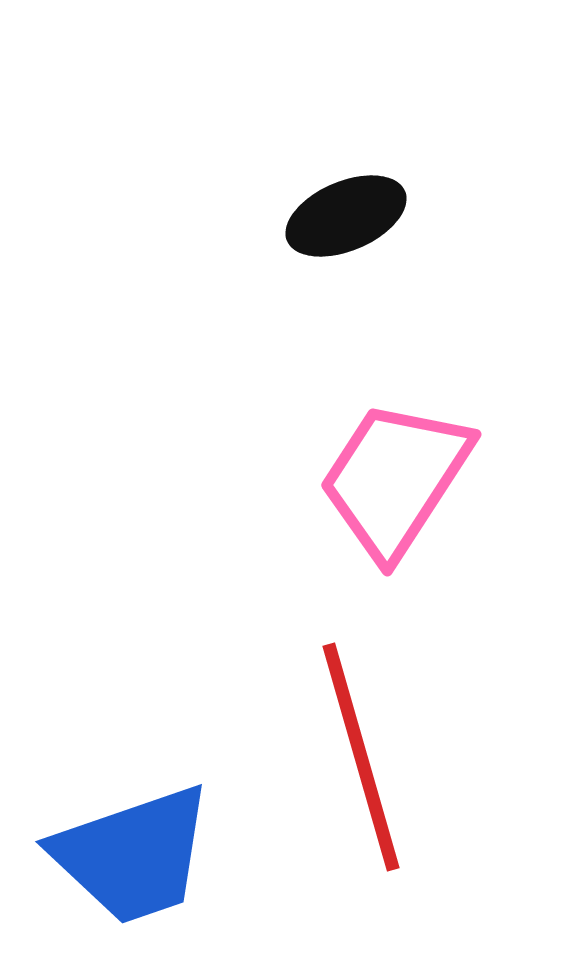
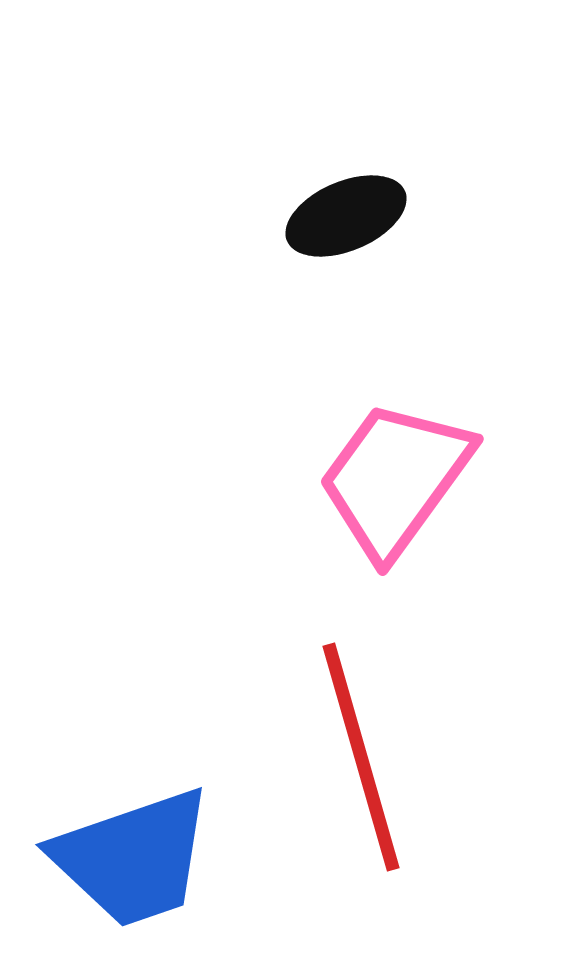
pink trapezoid: rotated 3 degrees clockwise
blue trapezoid: moved 3 px down
